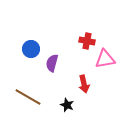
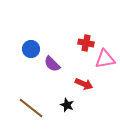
red cross: moved 1 px left, 2 px down
purple semicircle: moved 1 px down; rotated 60 degrees counterclockwise
red arrow: rotated 54 degrees counterclockwise
brown line: moved 3 px right, 11 px down; rotated 8 degrees clockwise
